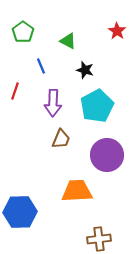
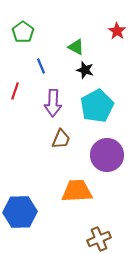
green triangle: moved 8 px right, 6 px down
brown cross: rotated 15 degrees counterclockwise
